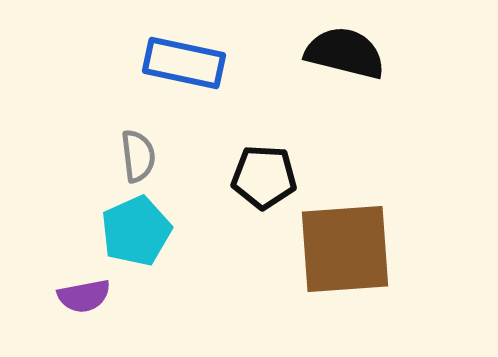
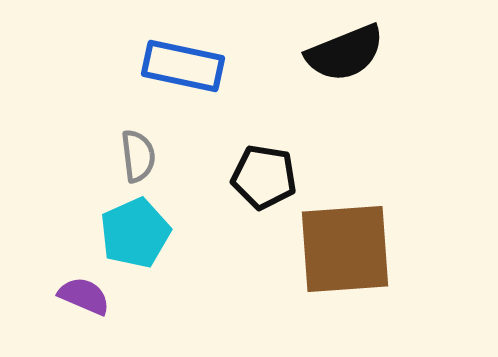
black semicircle: rotated 144 degrees clockwise
blue rectangle: moved 1 px left, 3 px down
black pentagon: rotated 6 degrees clockwise
cyan pentagon: moved 1 px left, 2 px down
purple semicircle: rotated 146 degrees counterclockwise
